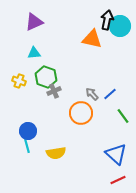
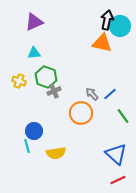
orange triangle: moved 10 px right, 4 px down
blue circle: moved 6 px right
